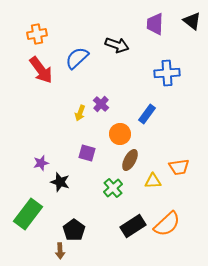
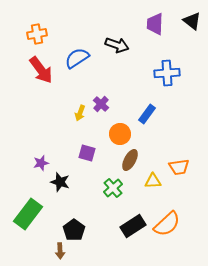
blue semicircle: rotated 10 degrees clockwise
